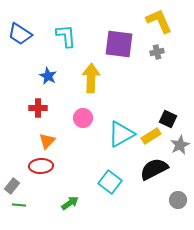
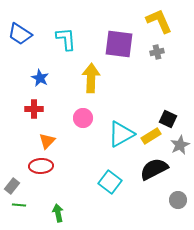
cyan L-shape: moved 3 px down
blue star: moved 8 px left, 2 px down
red cross: moved 4 px left, 1 px down
green arrow: moved 12 px left, 10 px down; rotated 66 degrees counterclockwise
